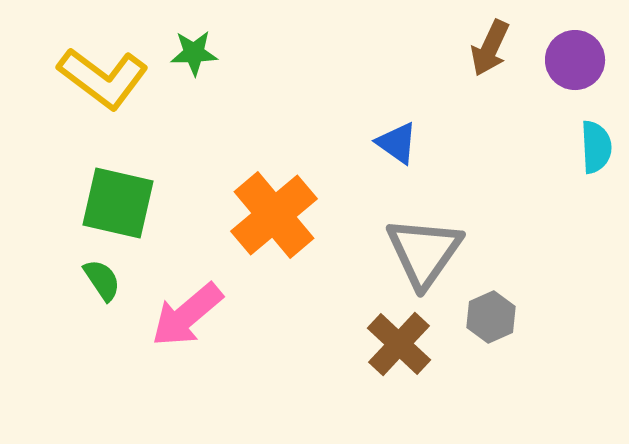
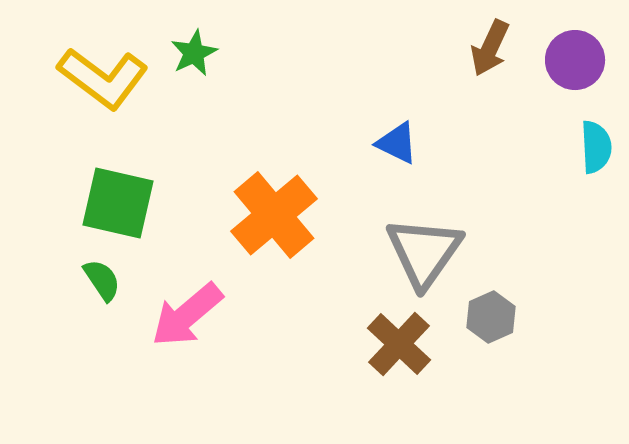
green star: rotated 24 degrees counterclockwise
blue triangle: rotated 9 degrees counterclockwise
